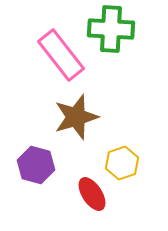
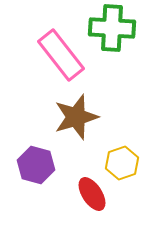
green cross: moved 1 px right, 1 px up
